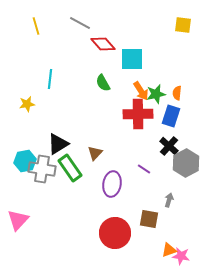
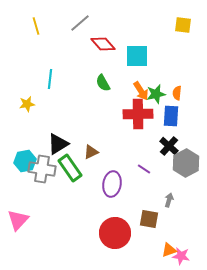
gray line: rotated 70 degrees counterclockwise
cyan square: moved 5 px right, 3 px up
blue rectangle: rotated 15 degrees counterclockwise
brown triangle: moved 4 px left, 1 px up; rotated 21 degrees clockwise
